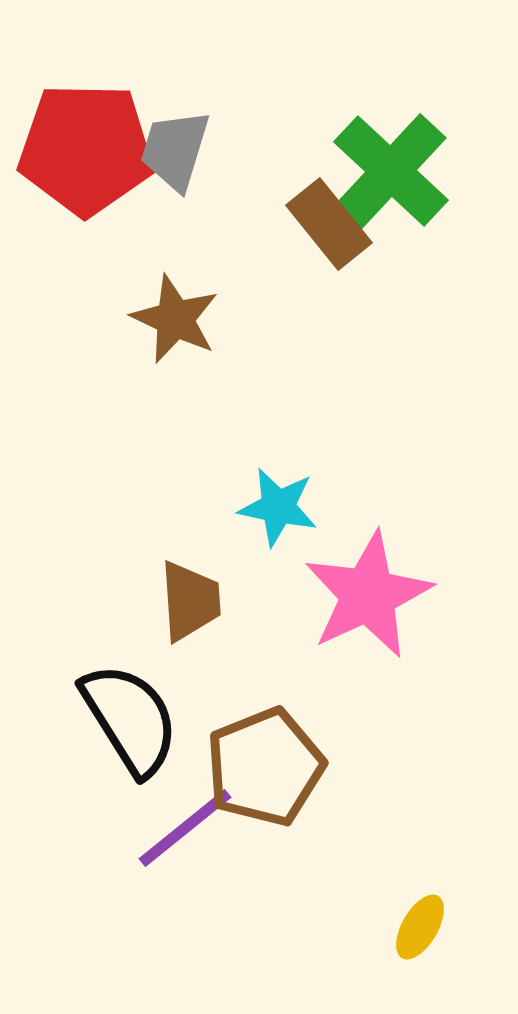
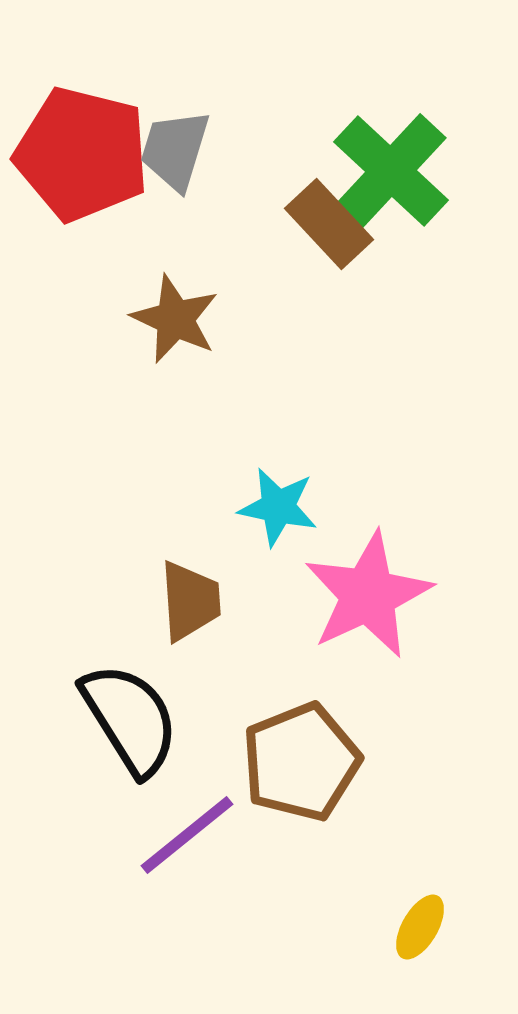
red pentagon: moved 4 px left, 5 px down; rotated 13 degrees clockwise
brown rectangle: rotated 4 degrees counterclockwise
brown pentagon: moved 36 px right, 5 px up
purple line: moved 2 px right, 7 px down
